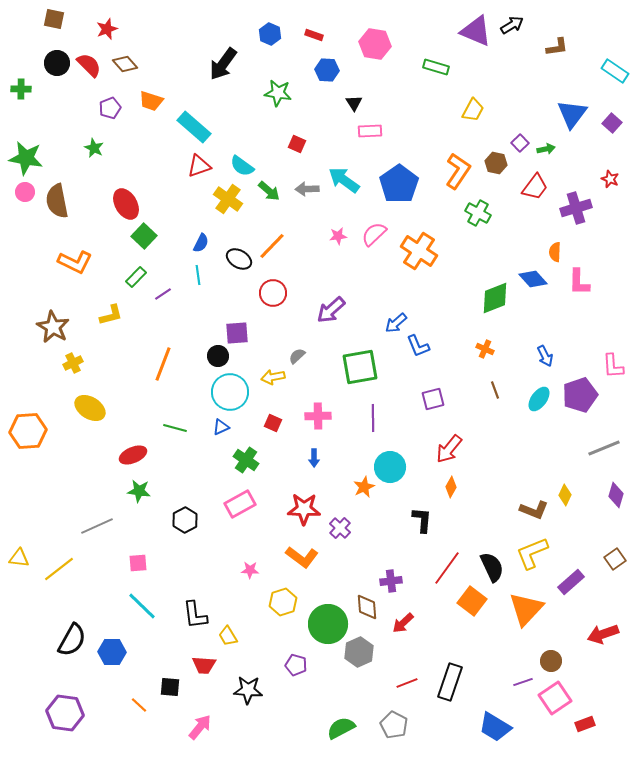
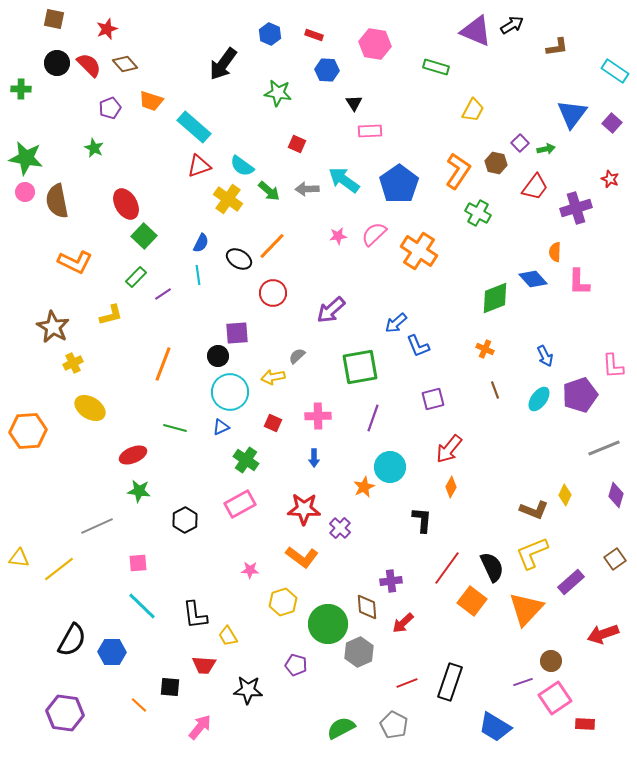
purple line at (373, 418): rotated 20 degrees clockwise
red rectangle at (585, 724): rotated 24 degrees clockwise
